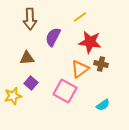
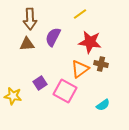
yellow line: moved 3 px up
brown triangle: moved 14 px up
purple square: moved 9 px right; rotated 16 degrees clockwise
yellow star: rotated 24 degrees clockwise
